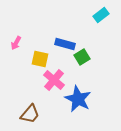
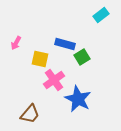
pink cross: rotated 15 degrees clockwise
